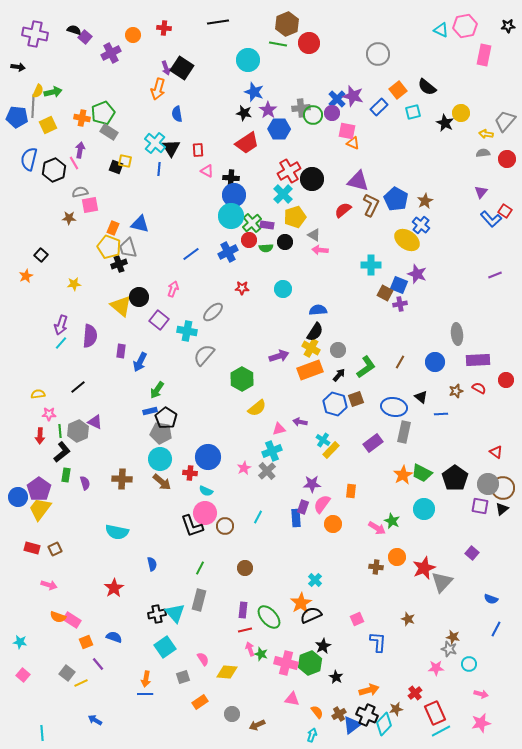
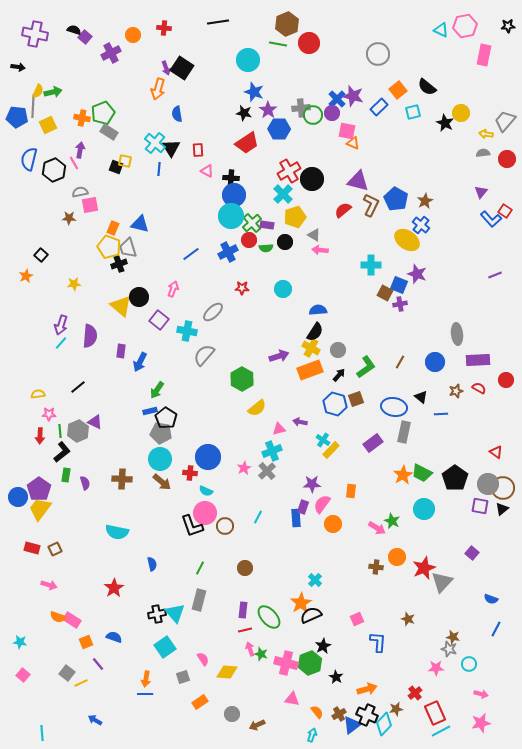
orange arrow at (369, 690): moved 2 px left, 1 px up
